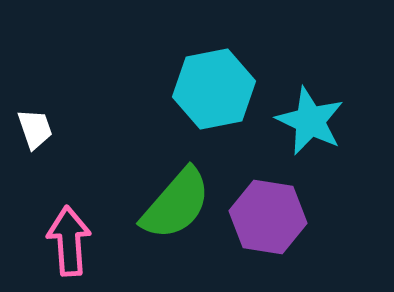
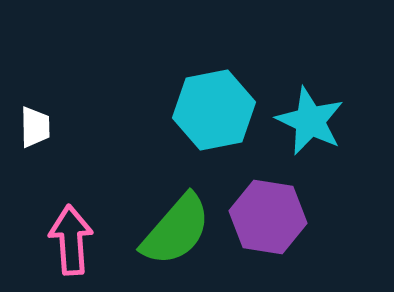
cyan hexagon: moved 21 px down
white trapezoid: moved 2 px up; rotated 18 degrees clockwise
green semicircle: moved 26 px down
pink arrow: moved 2 px right, 1 px up
